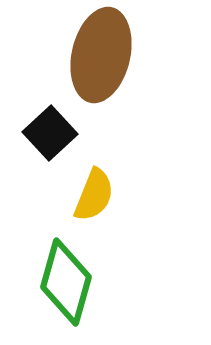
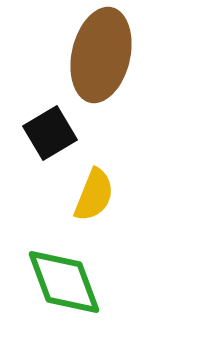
black square: rotated 12 degrees clockwise
green diamond: moved 2 px left; rotated 36 degrees counterclockwise
